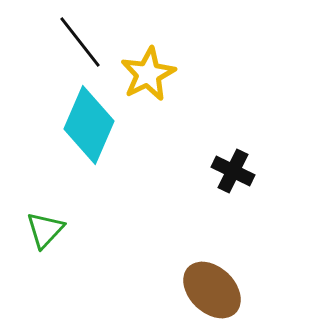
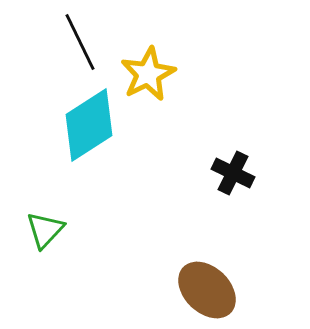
black line: rotated 12 degrees clockwise
cyan diamond: rotated 34 degrees clockwise
black cross: moved 2 px down
brown ellipse: moved 5 px left
